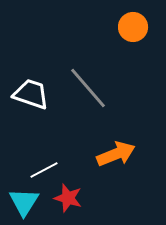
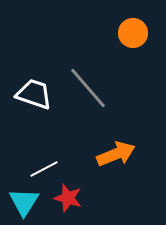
orange circle: moved 6 px down
white trapezoid: moved 3 px right
white line: moved 1 px up
